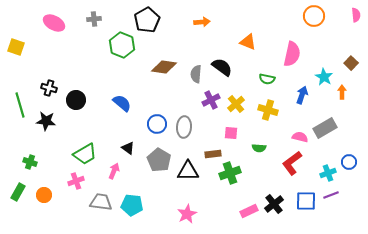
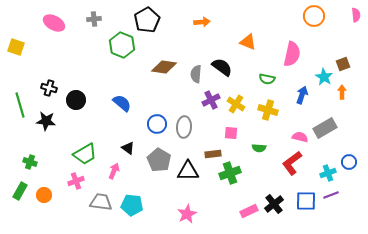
brown square at (351, 63): moved 8 px left, 1 px down; rotated 24 degrees clockwise
yellow cross at (236, 104): rotated 18 degrees counterclockwise
green rectangle at (18, 192): moved 2 px right, 1 px up
